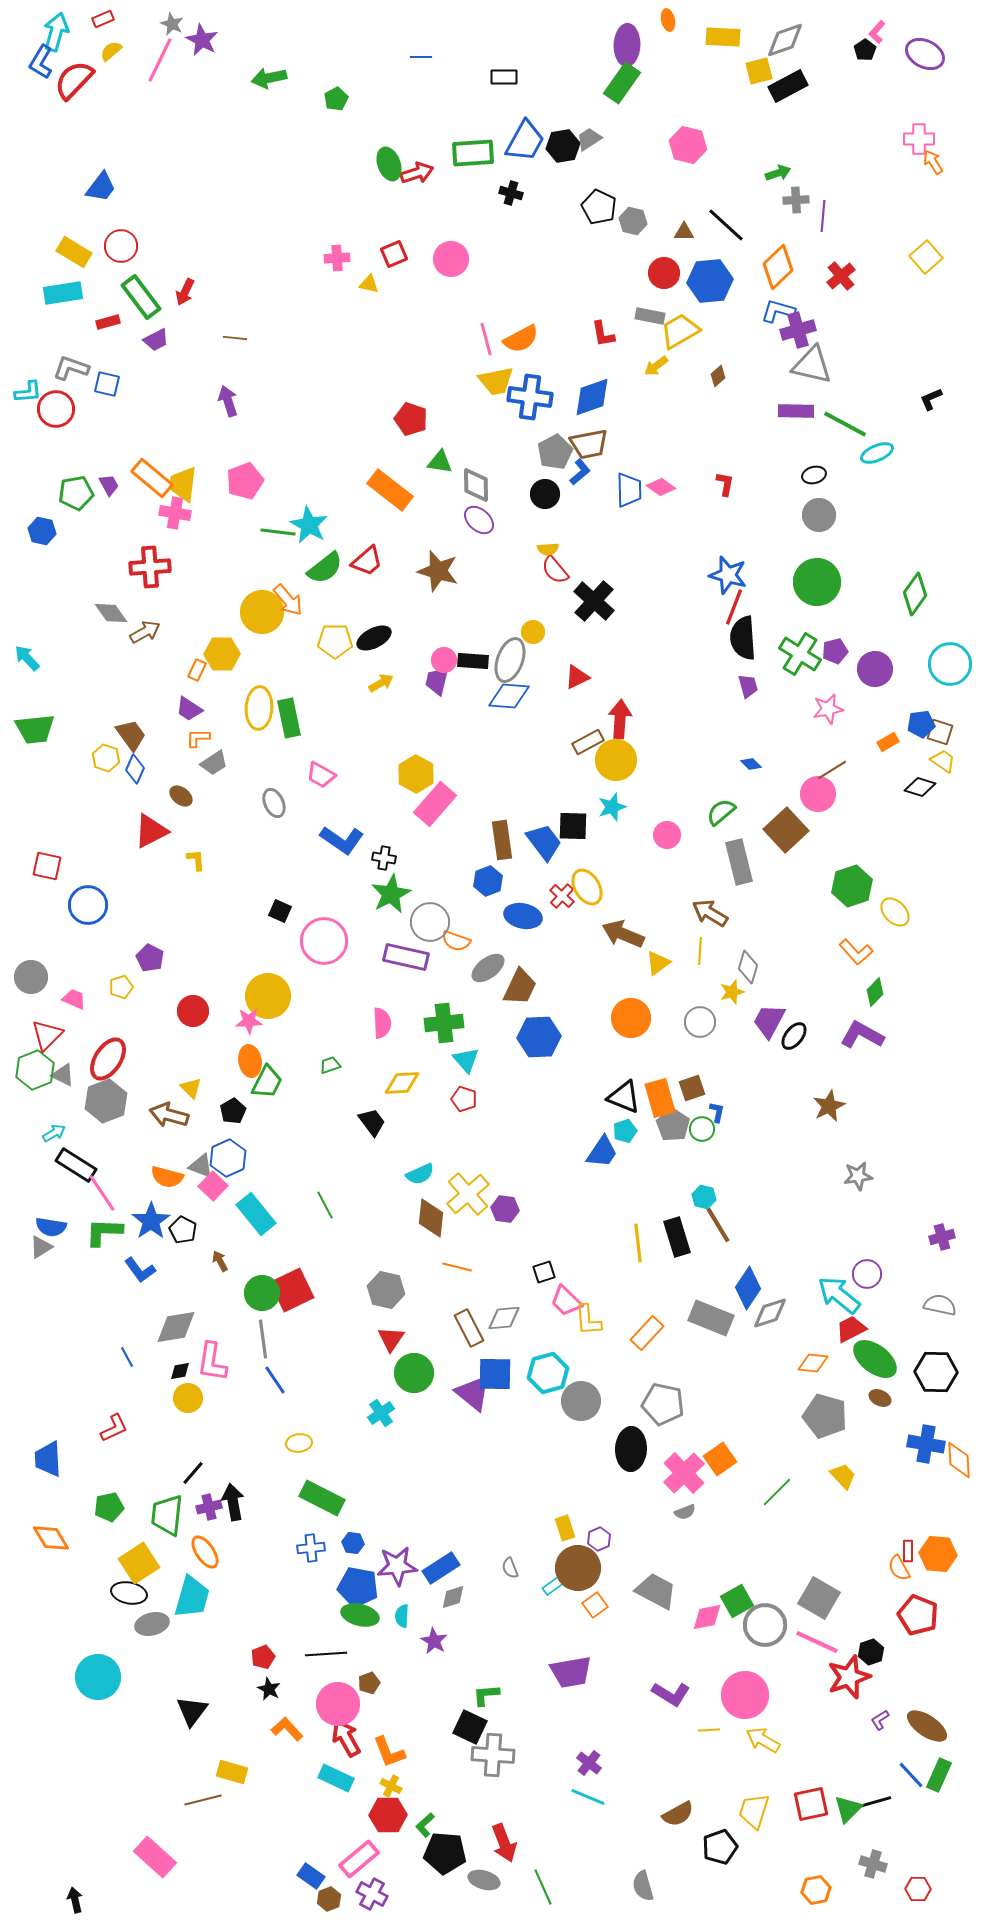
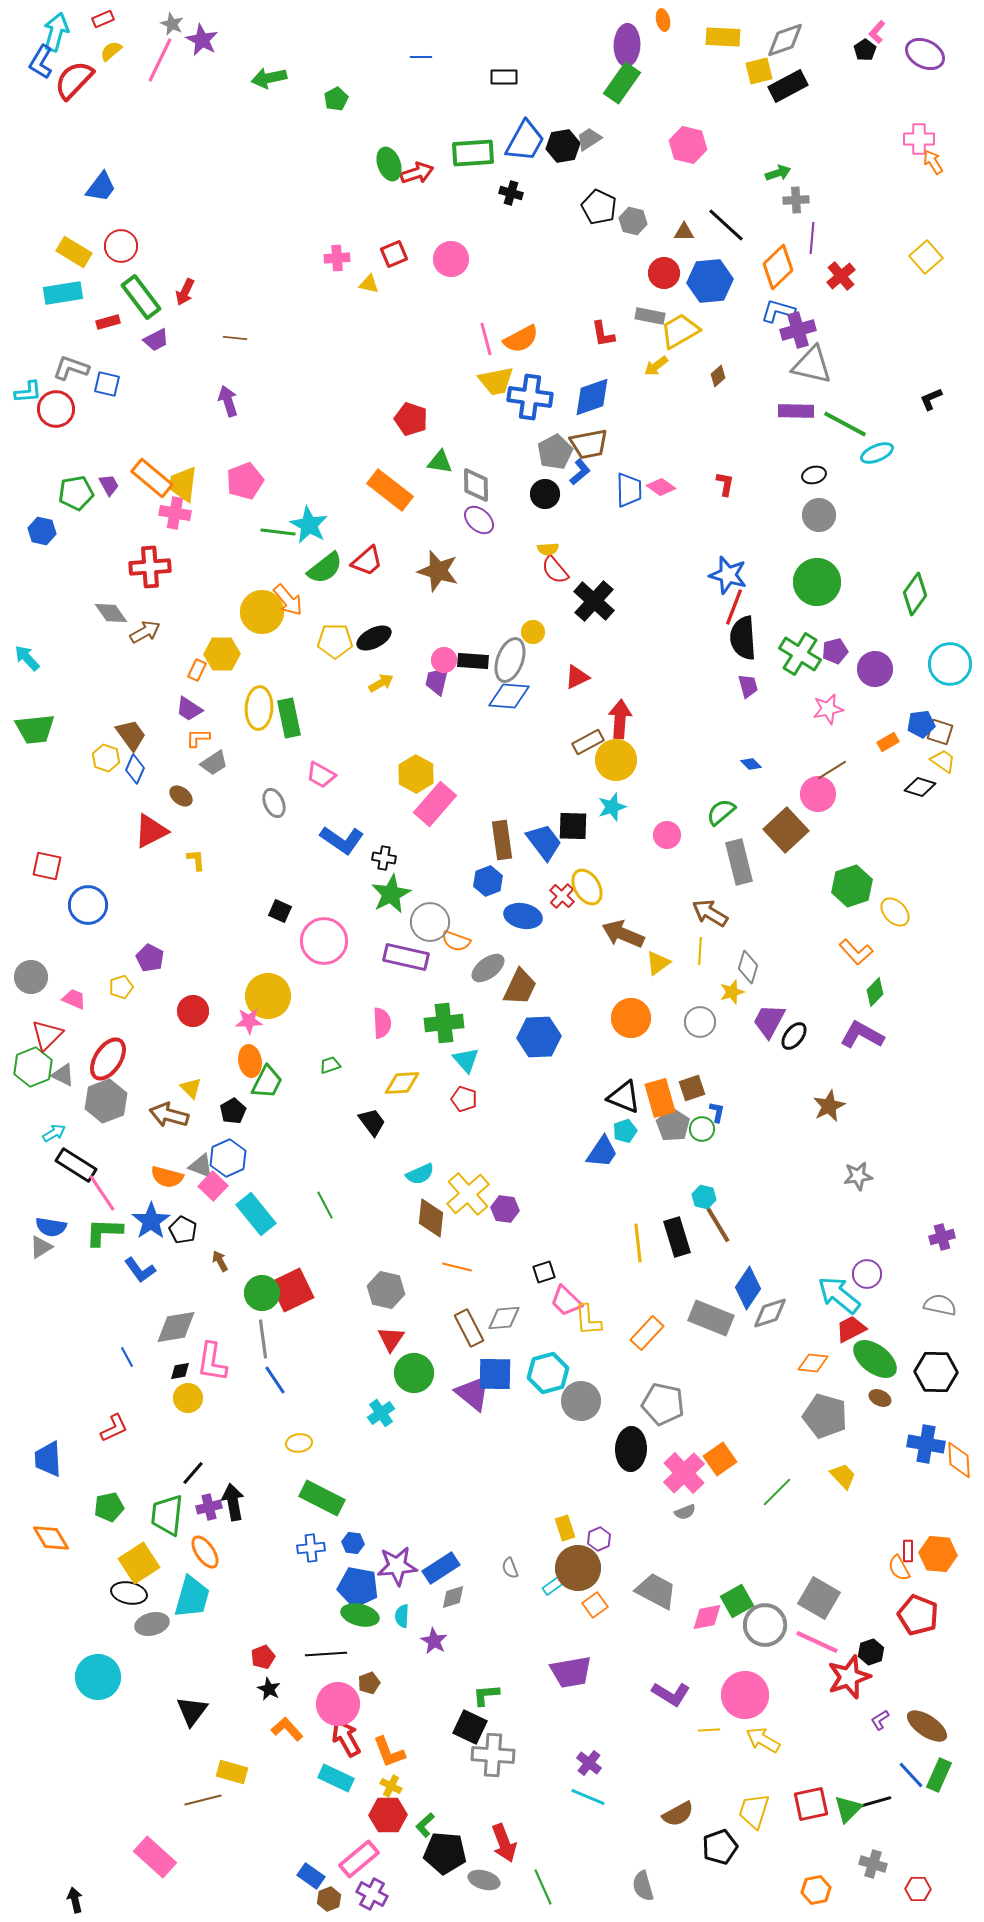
orange ellipse at (668, 20): moved 5 px left
purple line at (823, 216): moved 11 px left, 22 px down
green hexagon at (35, 1070): moved 2 px left, 3 px up
